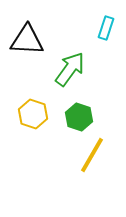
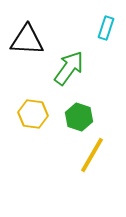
green arrow: moved 1 px left, 1 px up
yellow hexagon: rotated 12 degrees counterclockwise
